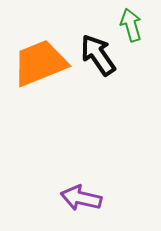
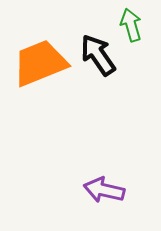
purple arrow: moved 23 px right, 8 px up
